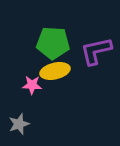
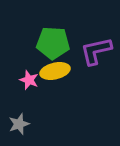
pink star: moved 3 px left, 5 px up; rotated 18 degrees clockwise
